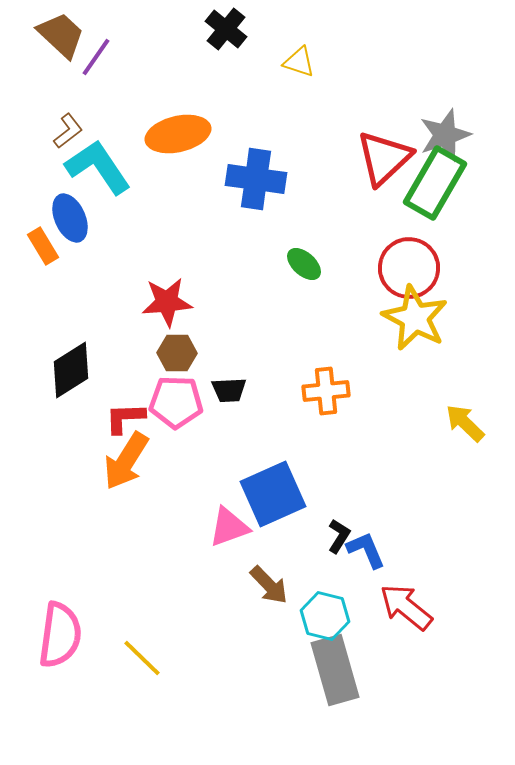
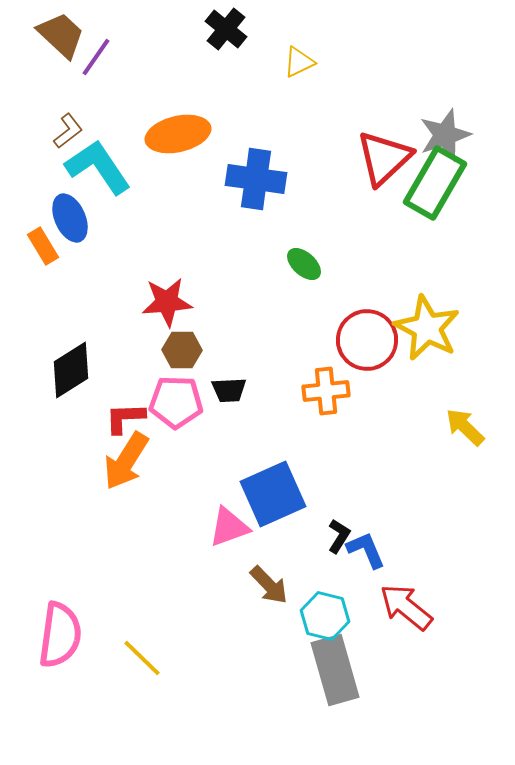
yellow triangle: rotated 44 degrees counterclockwise
red circle: moved 42 px left, 72 px down
yellow star: moved 12 px right, 10 px down
brown hexagon: moved 5 px right, 3 px up
yellow arrow: moved 4 px down
